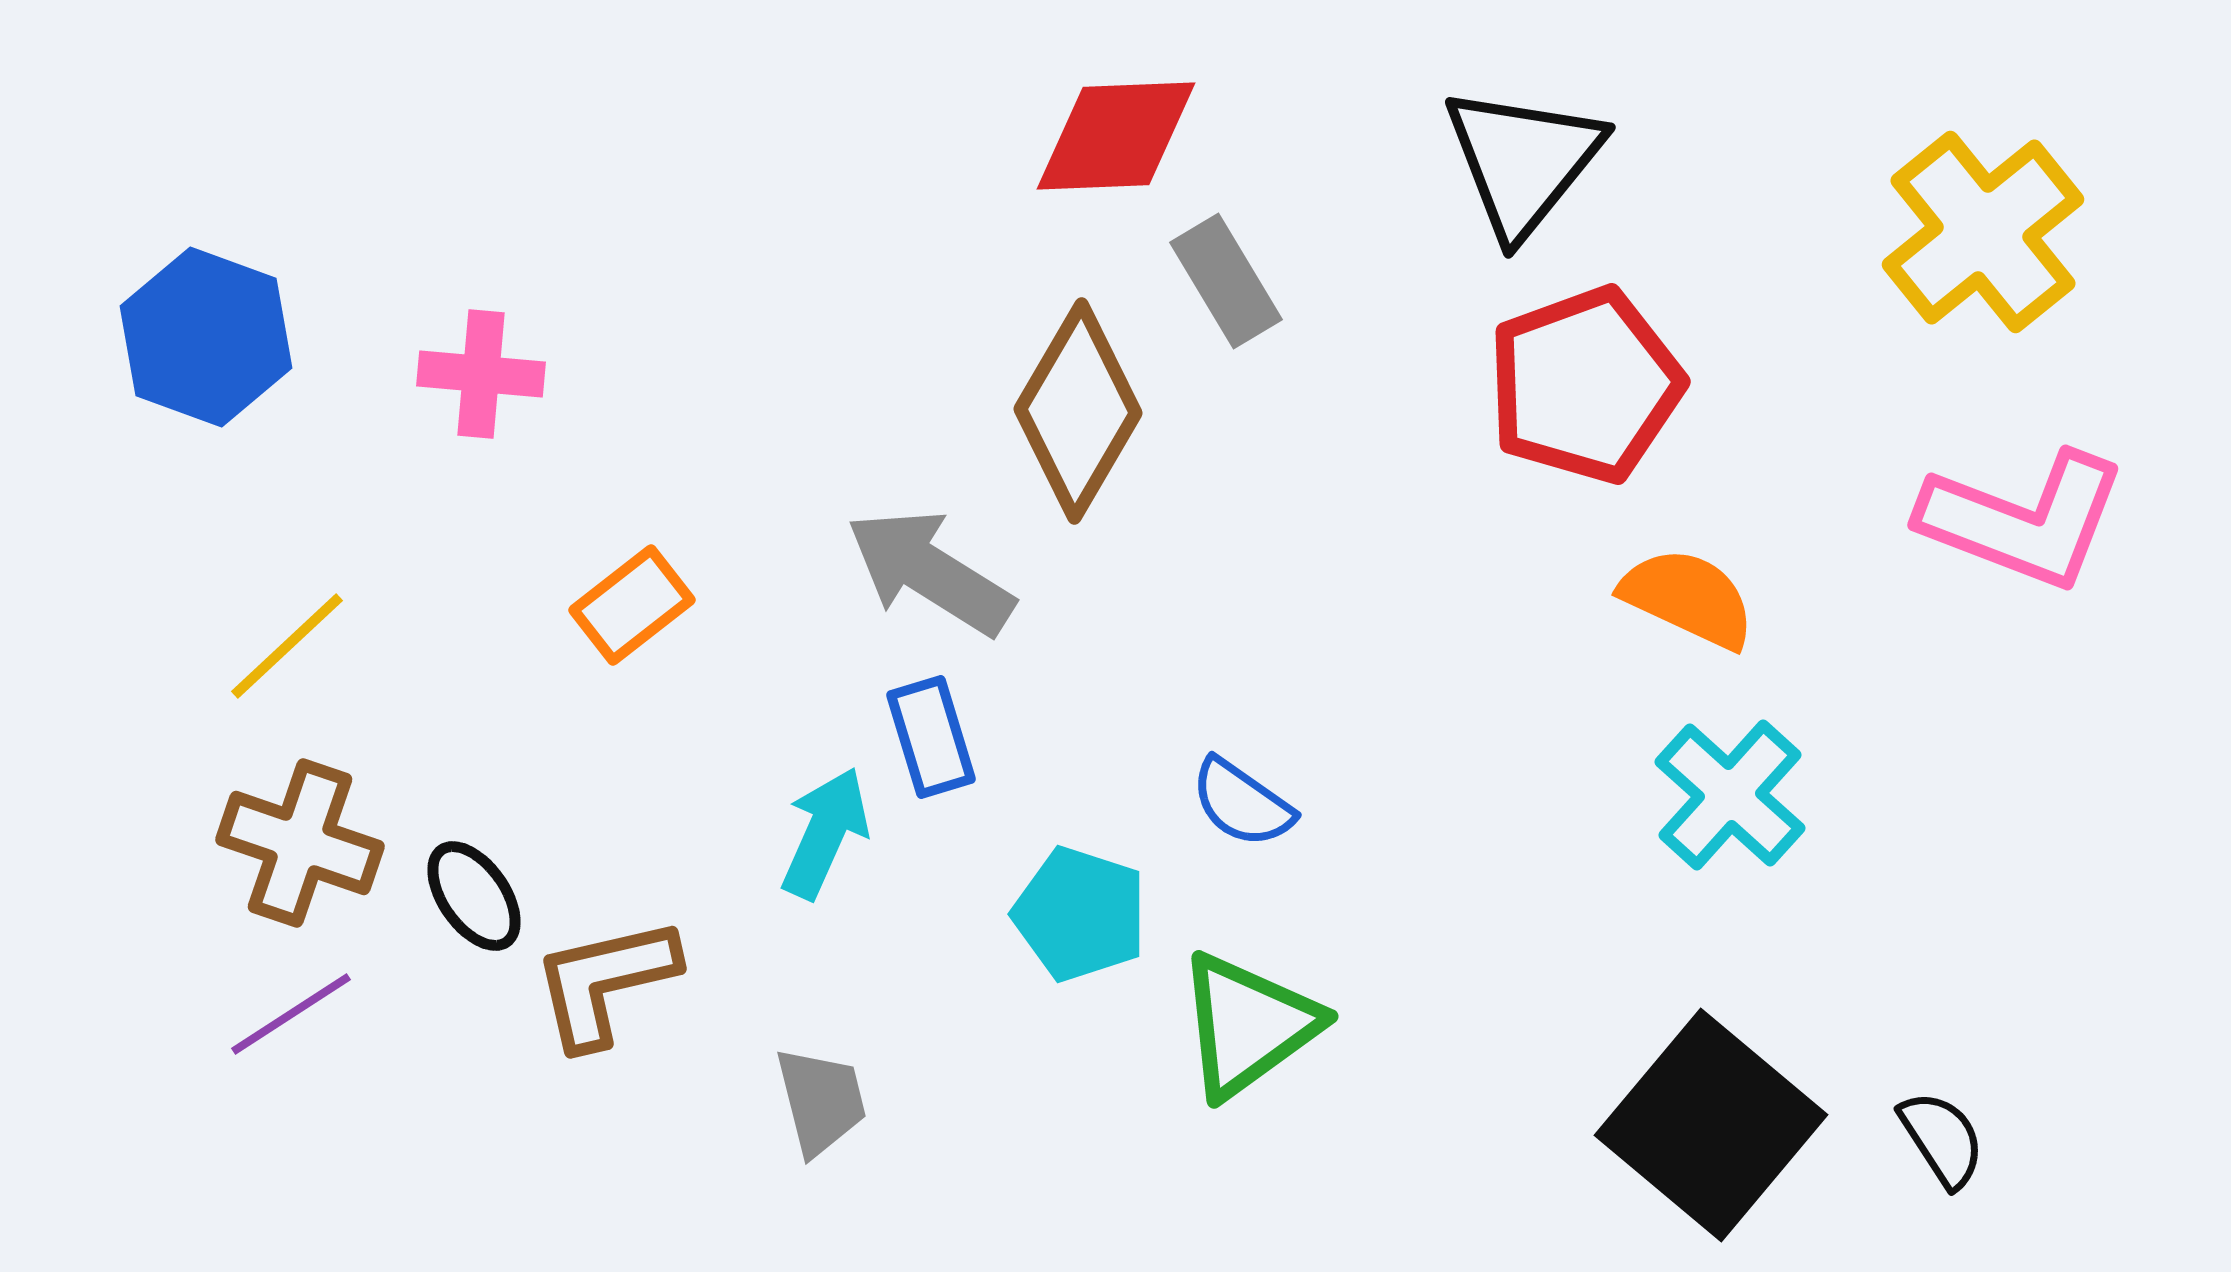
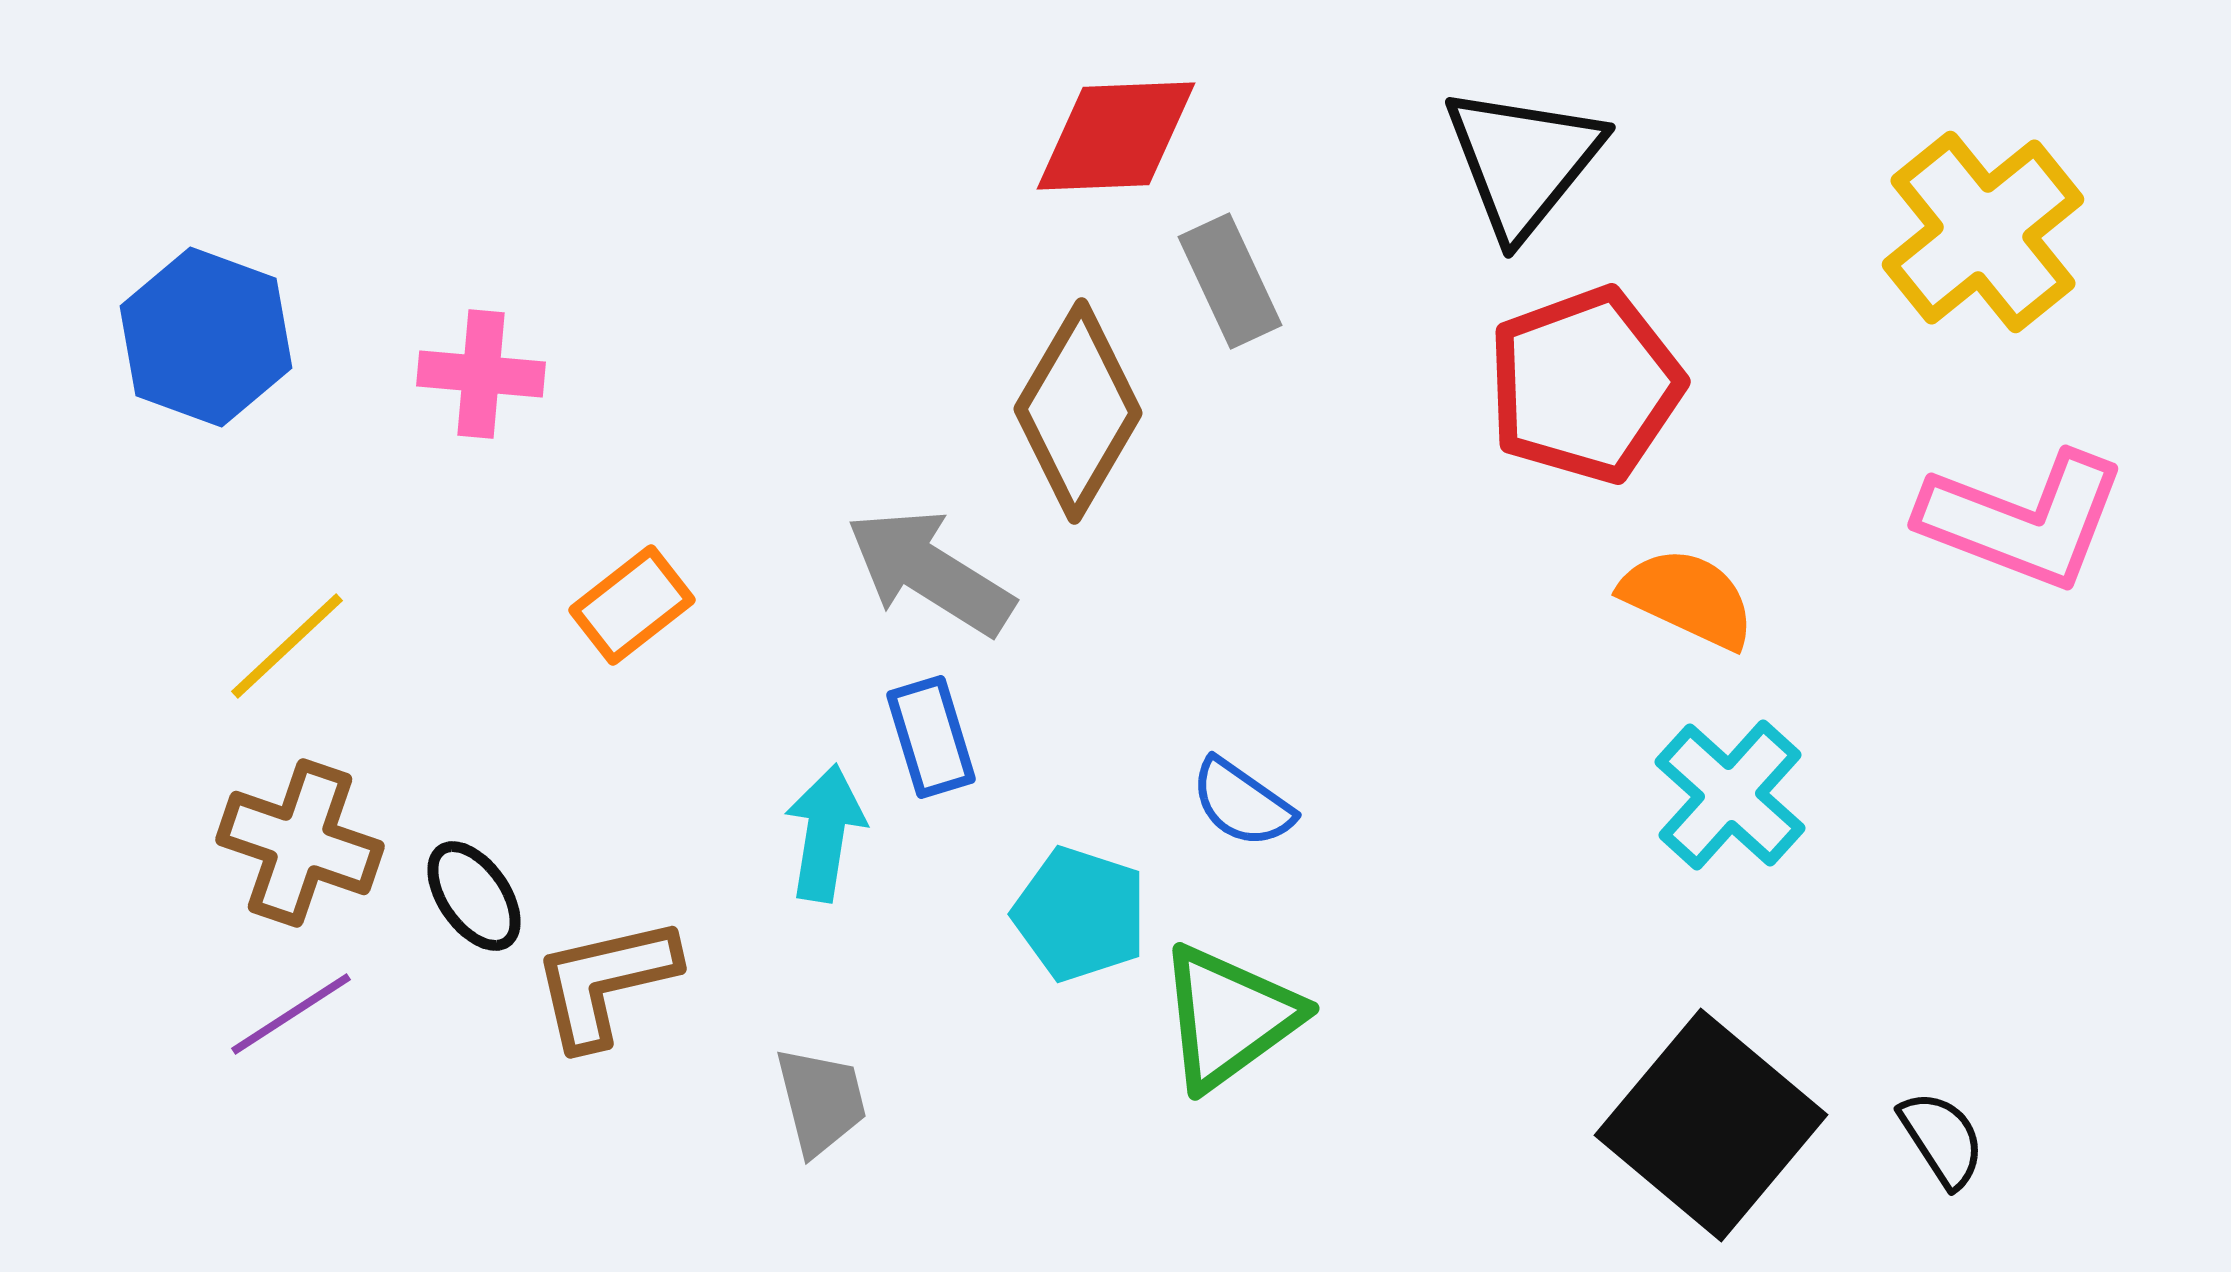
gray rectangle: moved 4 px right; rotated 6 degrees clockwise
cyan arrow: rotated 15 degrees counterclockwise
green triangle: moved 19 px left, 8 px up
